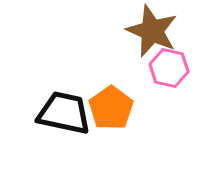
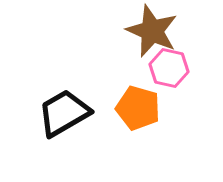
orange pentagon: moved 27 px right; rotated 21 degrees counterclockwise
black trapezoid: rotated 42 degrees counterclockwise
